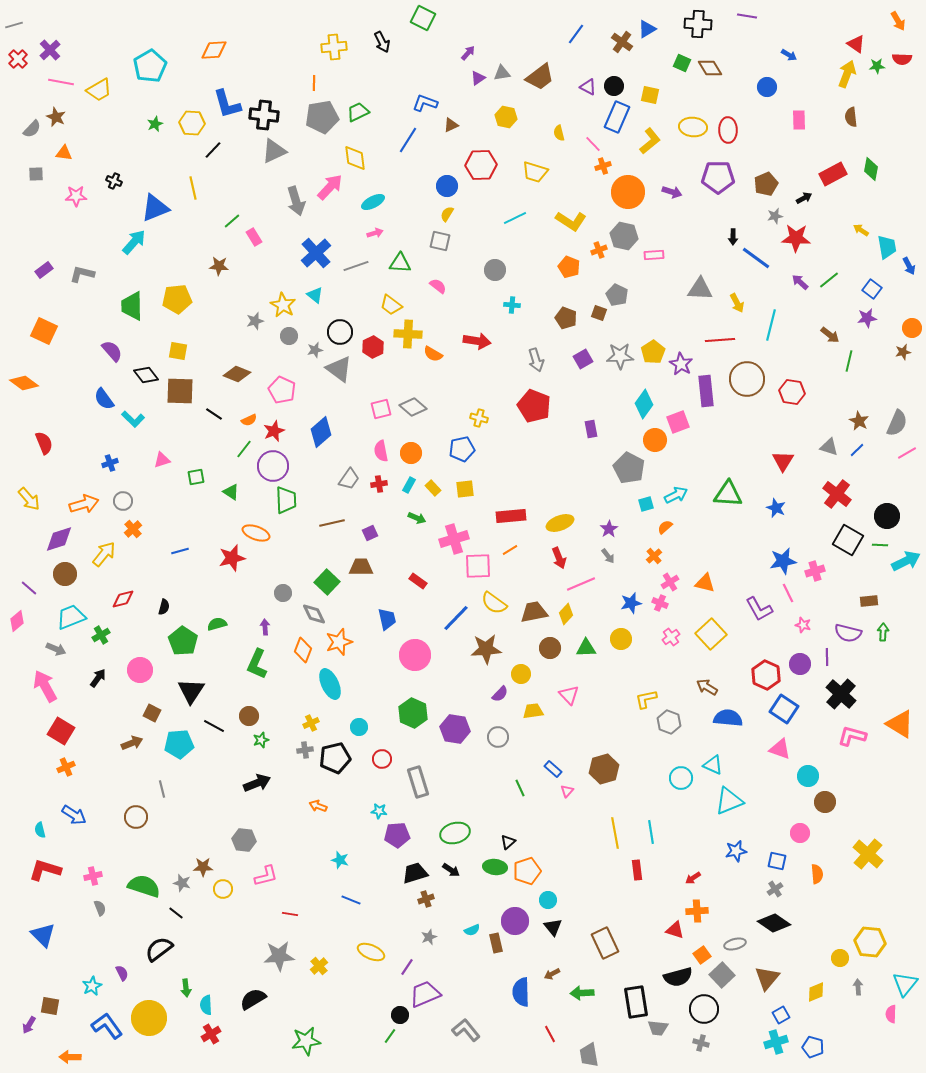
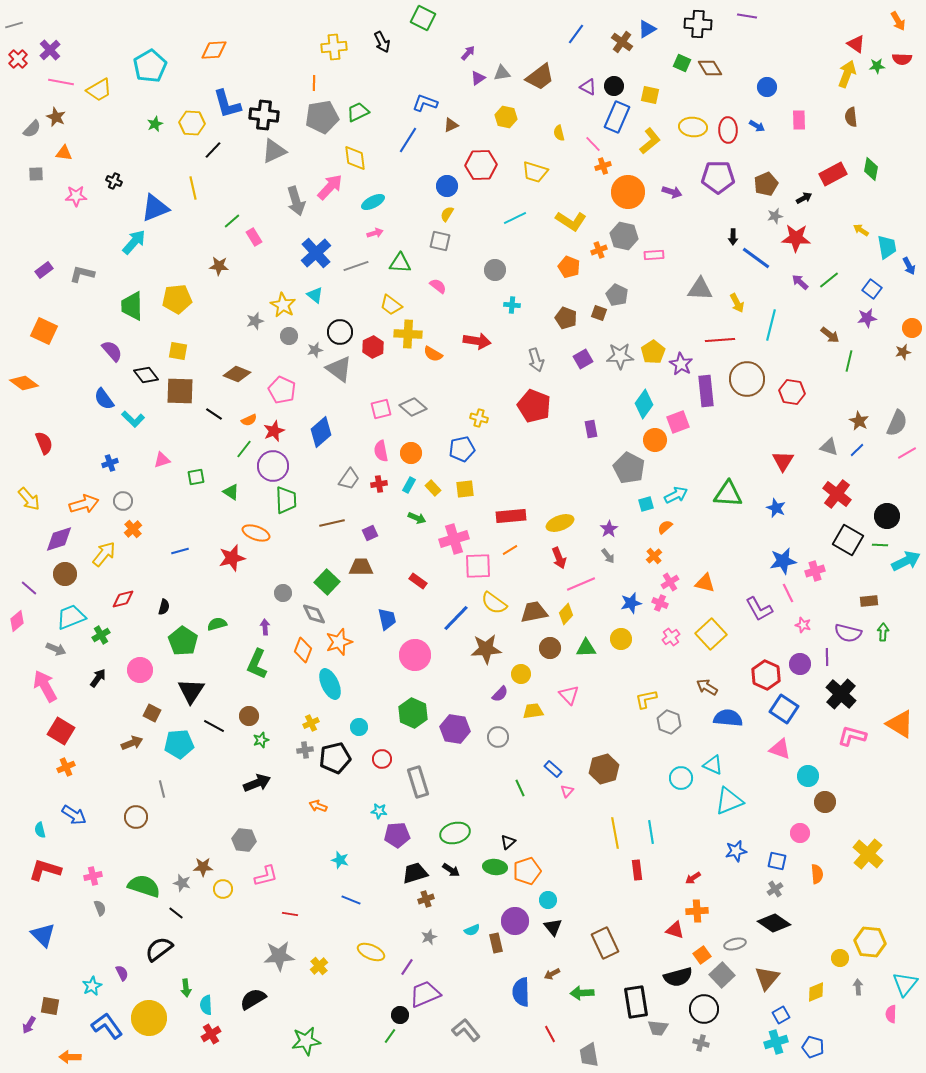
blue arrow at (789, 55): moved 32 px left, 71 px down
